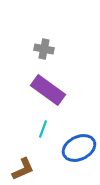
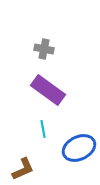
cyan line: rotated 30 degrees counterclockwise
